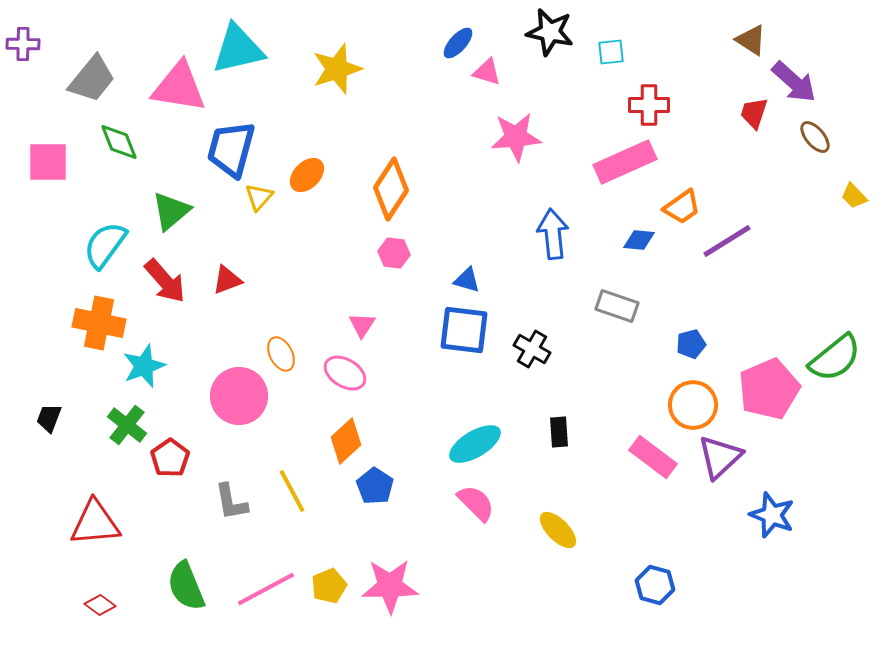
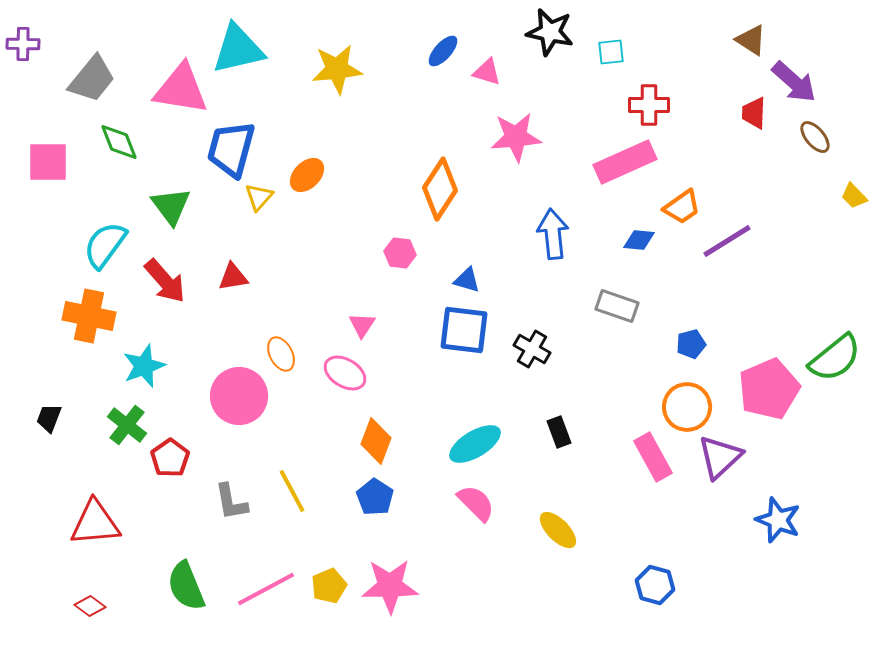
blue ellipse at (458, 43): moved 15 px left, 8 px down
yellow star at (337, 69): rotated 12 degrees clockwise
pink triangle at (179, 87): moved 2 px right, 2 px down
red trapezoid at (754, 113): rotated 16 degrees counterclockwise
orange diamond at (391, 189): moved 49 px right
green triangle at (171, 211): moved 5 px up; rotated 27 degrees counterclockwise
pink hexagon at (394, 253): moved 6 px right
red triangle at (227, 280): moved 6 px right, 3 px up; rotated 12 degrees clockwise
orange cross at (99, 323): moved 10 px left, 7 px up
orange circle at (693, 405): moved 6 px left, 2 px down
black rectangle at (559, 432): rotated 16 degrees counterclockwise
orange diamond at (346, 441): moved 30 px right; rotated 27 degrees counterclockwise
pink rectangle at (653, 457): rotated 24 degrees clockwise
blue pentagon at (375, 486): moved 11 px down
blue star at (772, 515): moved 6 px right, 5 px down
red diamond at (100, 605): moved 10 px left, 1 px down
